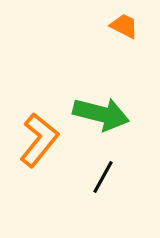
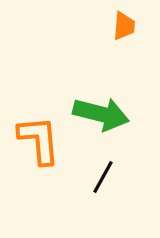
orange trapezoid: rotated 68 degrees clockwise
orange L-shape: rotated 44 degrees counterclockwise
